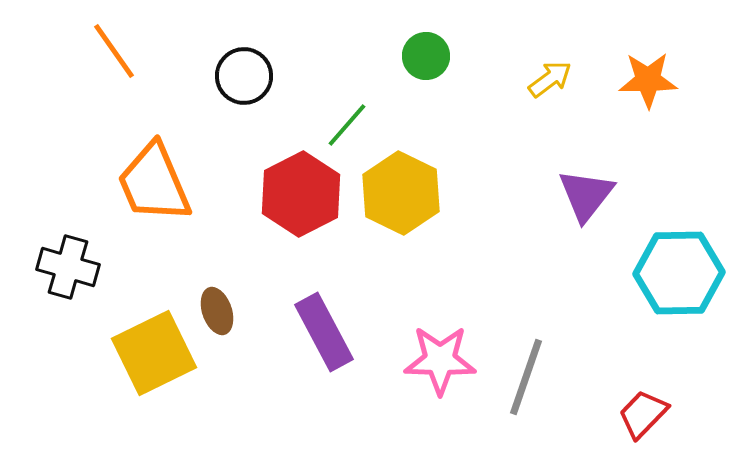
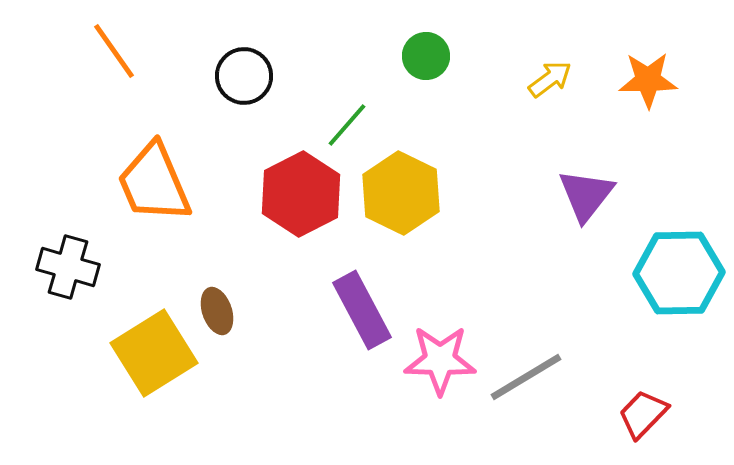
purple rectangle: moved 38 px right, 22 px up
yellow square: rotated 6 degrees counterclockwise
gray line: rotated 40 degrees clockwise
